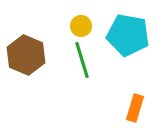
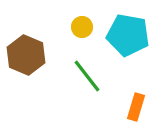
yellow circle: moved 1 px right, 1 px down
green line: moved 5 px right, 16 px down; rotated 21 degrees counterclockwise
orange rectangle: moved 1 px right, 1 px up
